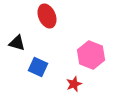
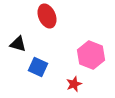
black triangle: moved 1 px right, 1 px down
